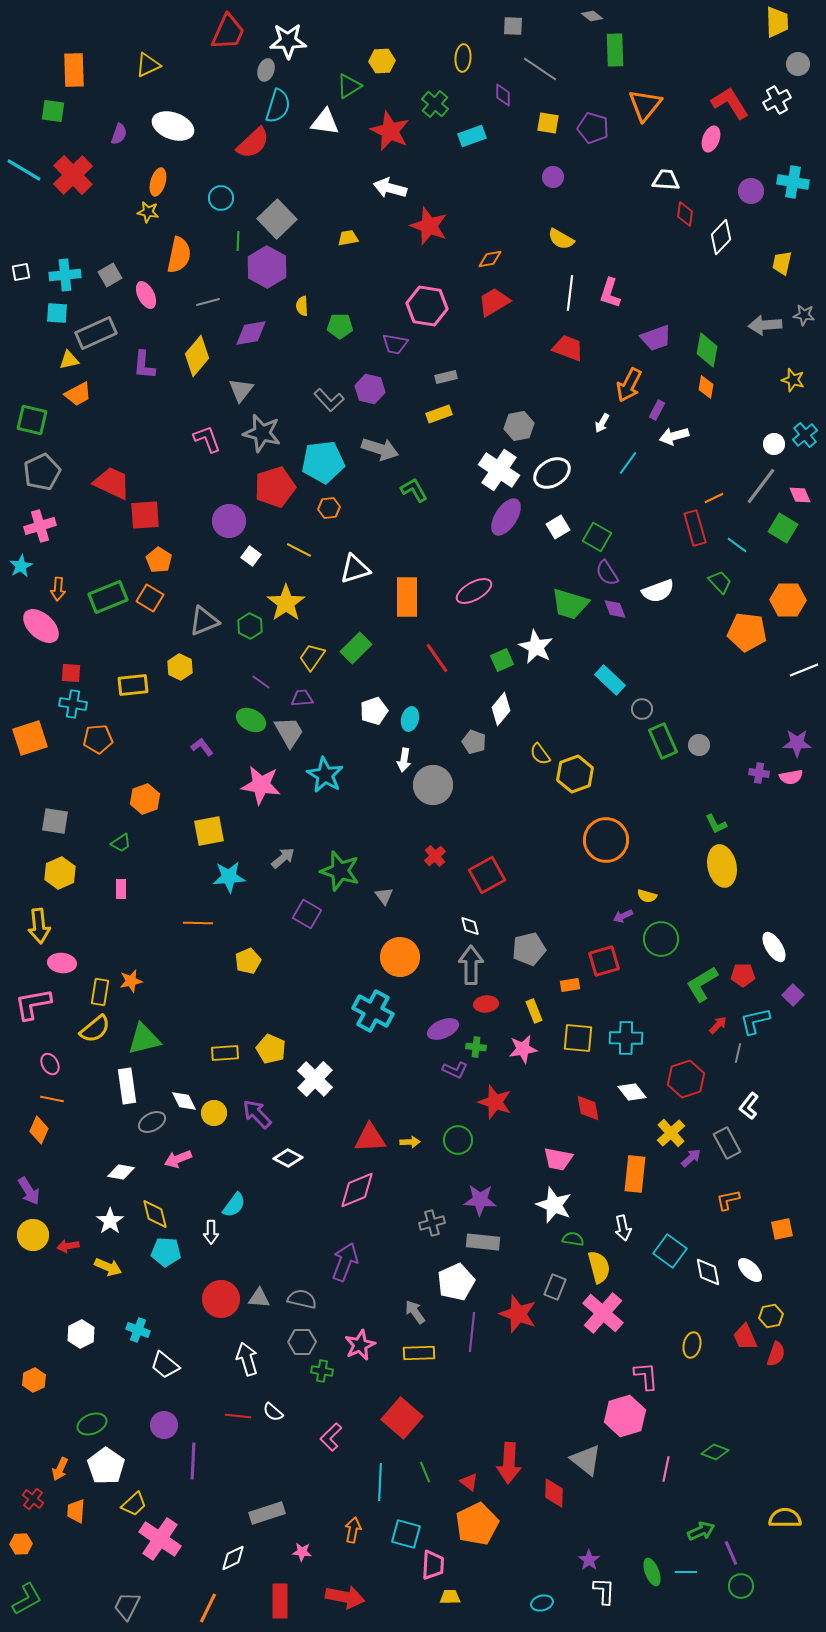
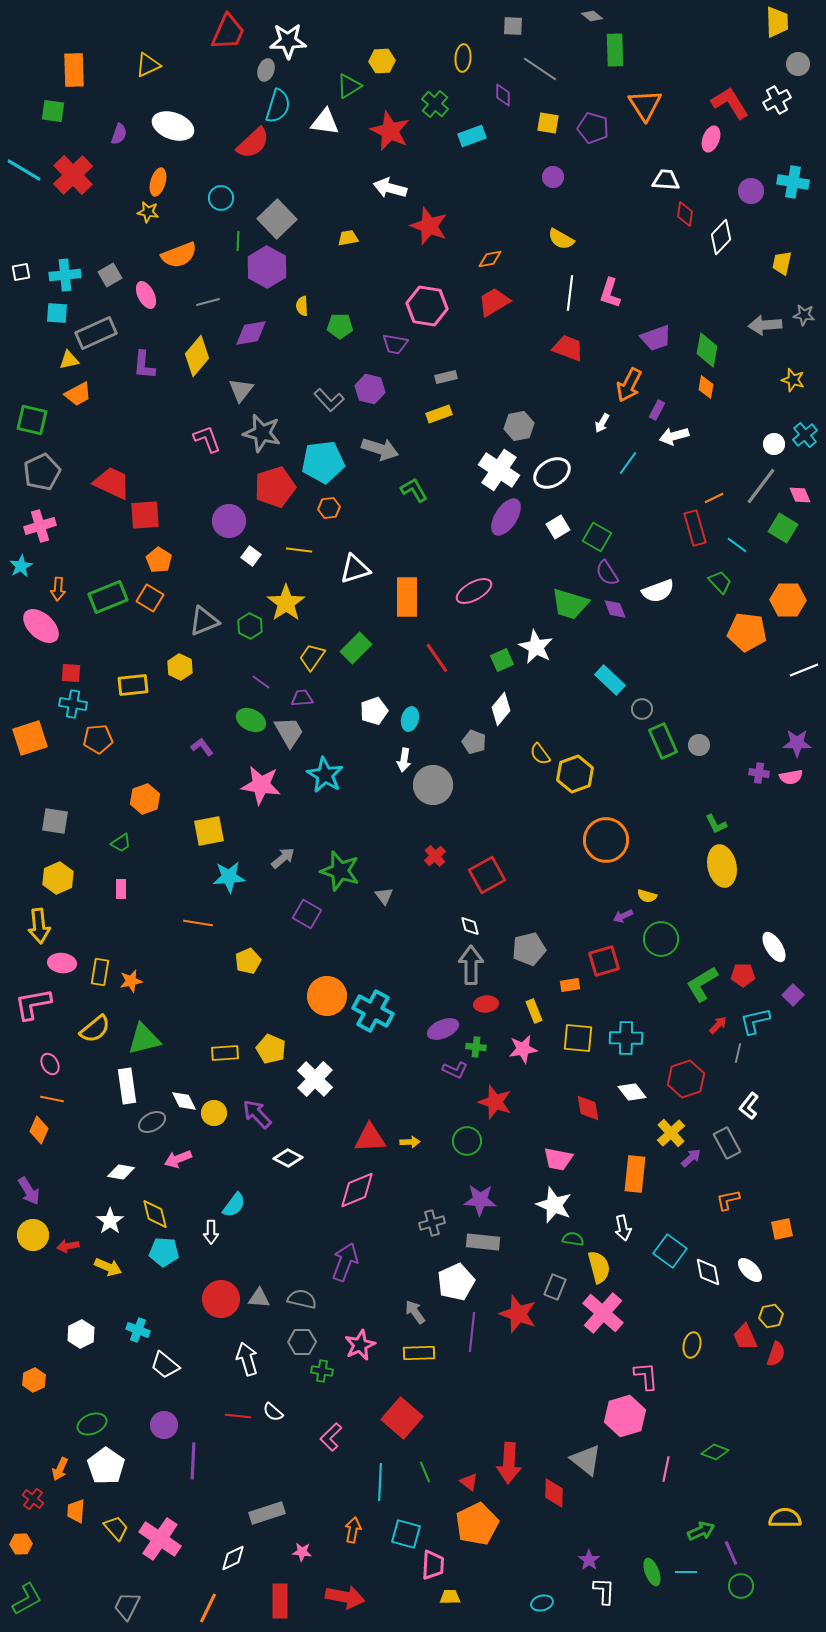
orange triangle at (645, 105): rotated 12 degrees counterclockwise
orange semicircle at (179, 255): rotated 57 degrees clockwise
yellow line at (299, 550): rotated 20 degrees counterclockwise
yellow hexagon at (60, 873): moved 2 px left, 5 px down
orange line at (198, 923): rotated 8 degrees clockwise
orange circle at (400, 957): moved 73 px left, 39 px down
yellow rectangle at (100, 992): moved 20 px up
green circle at (458, 1140): moved 9 px right, 1 px down
cyan pentagon at (166, 1252): moved 2 px left
yellow trapezoid at (134, 1504): moved 18 px left, 24 px down; rotated 88 degrees counterclockwise
